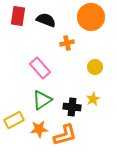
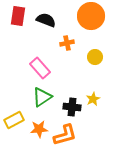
orange circle: moved 1 px up
yellow circle: moved 10 px up
green triangle: moved 3 px up
